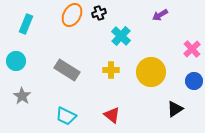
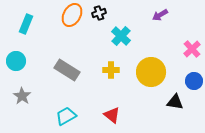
black triangle: moved 7 px up; rotated 42 degrees clockwise
cyan trapezoid: rotated 125 degrees clockwise
